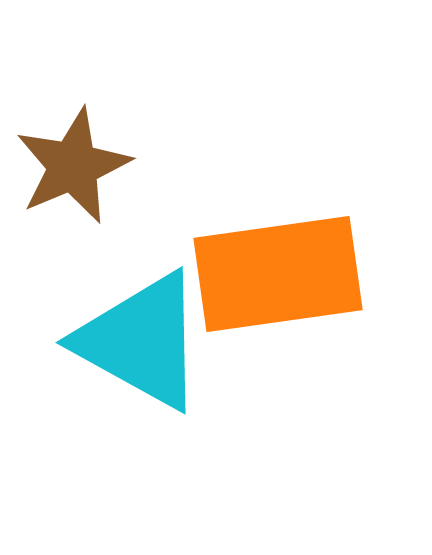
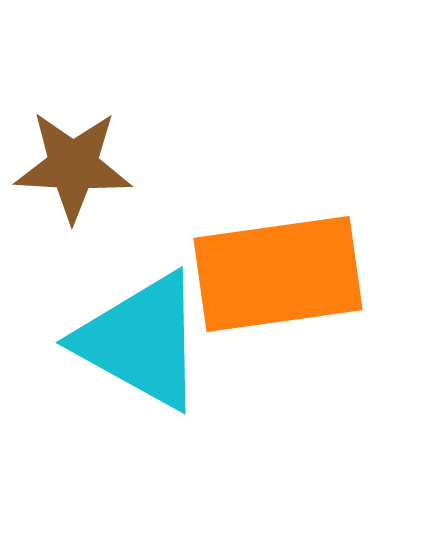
brown star: rotated 26 degrees clockwise
